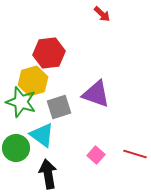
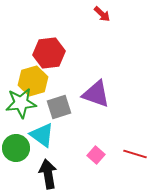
green star: moved 1 px down; rotated 24 degrees counterclockwise
